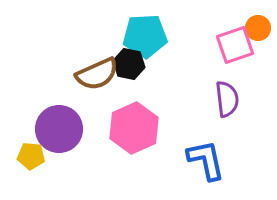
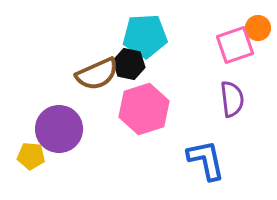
purple semicircle: moved 5 px right
pink hexagon: moved 10 px right, 19 px up; rotated 6 degrees clockwise
